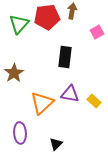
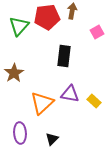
green triangle: moved 2 px down
black rectangle: moved 1 px left, 1 px up
black triangle: moved 4 px left, 5 px up
